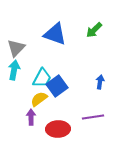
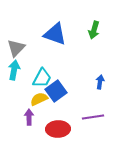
green arrow: rotated 30 degrees counterclockwise
blue square: moved 1 px left, 5 px down
yellow semicircle: rotated 12 degrees clockwise
purple arrow: moved 2 px left
